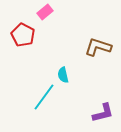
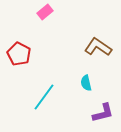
red pentagon: moved 4 px left, 19 px down
brown L-shape: rotated 16 degrees clockwise
cyan semicircle: moved 23 px right, 8 px down
